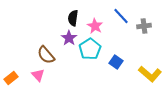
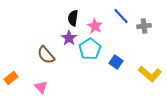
pink triangle: moved 3 px right, 12 px down
